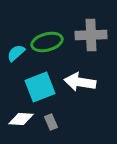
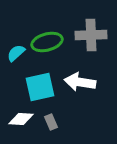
cyan square: rotated 8 degrees clockwise
